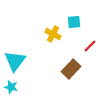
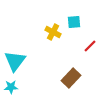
yellow cross: moved 2 px up
brown rectangle: moved 9 px down
cyan star: rotated 16 degrees counterclockwise
